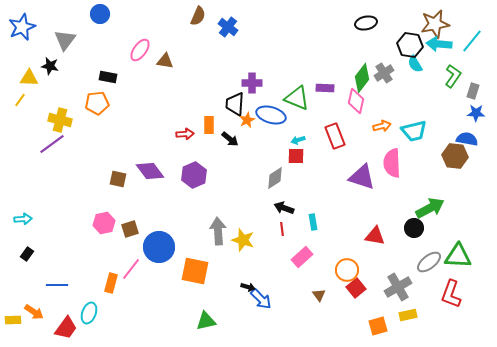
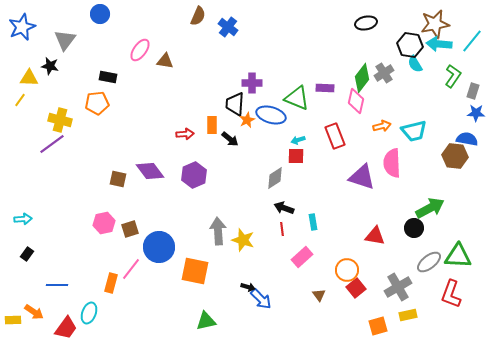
orange rectangle at (209, 125): moved 3 px right
